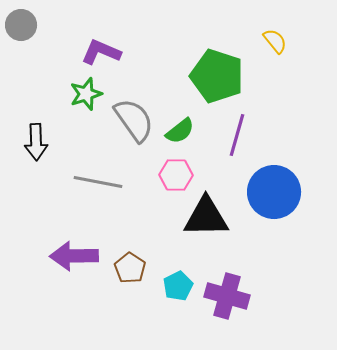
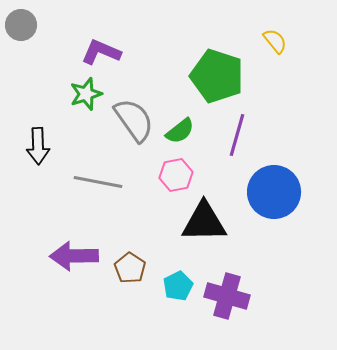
black arrow: moved 2 px right, 4 px down
pink hexagon: rotated 12 degrees counterclockwise
black triangle: moved 2 px left, 5 px down
